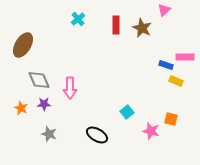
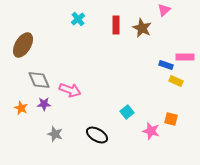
pink arrow: moved 2 px down; rotated 70 degrees counterclockwise
gray star: moved 6 px right
